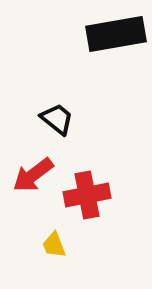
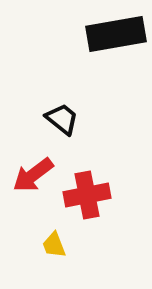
black trapezoid: moved 5 px right
